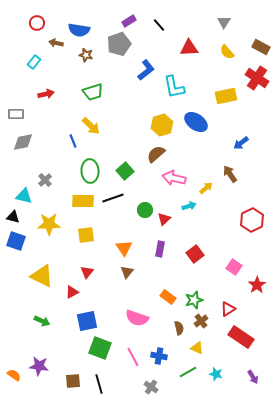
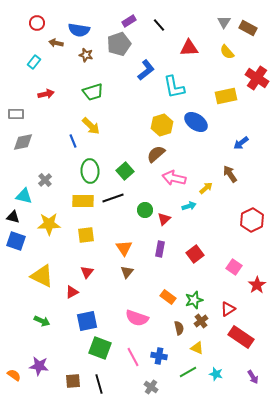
brown rectangle at (261, 47): moved 13 px left, 19 px up
